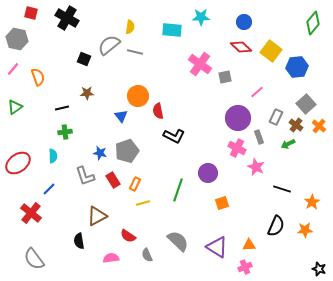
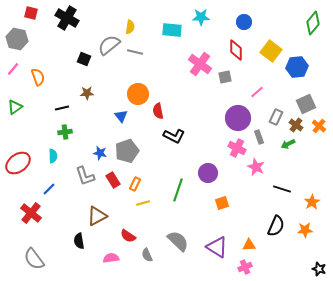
red diamond at (241, 47): moved 5 px left, 3 px down; rotated 45 degrees clockwise
orange circle at (138, 96): moved 2 px up
gray square at (306, 104): rotated 18 degrees clockwise
